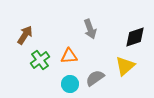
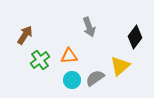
gray arrow: moved 1 px left, 2 px up
black diamond: rotated 35 degrees counterclockwise
yellow triangle: moved 5 px left
cyan circle: moved 2 px right, 4 px up
